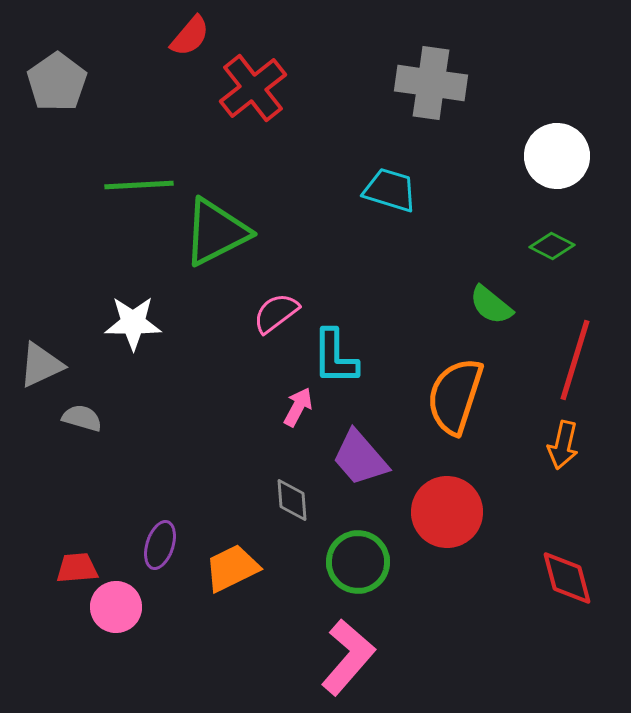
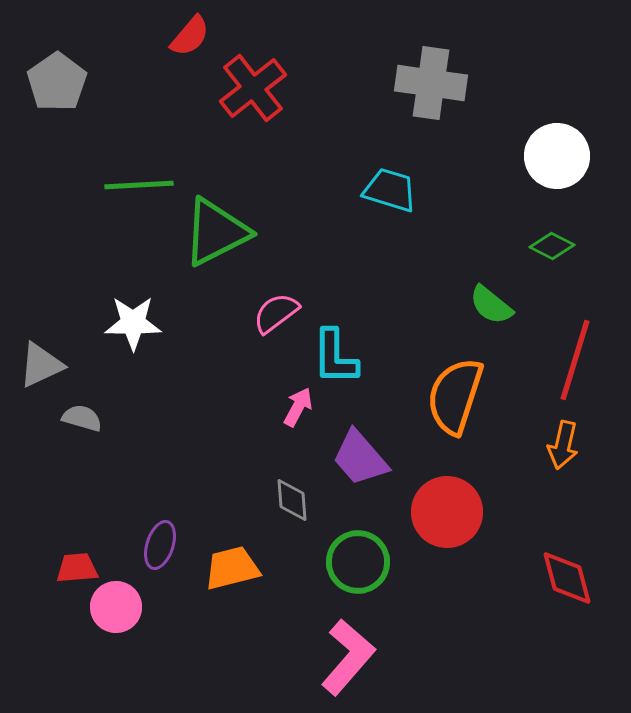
orange trapezoid: rotated 12 degrees clockwise
